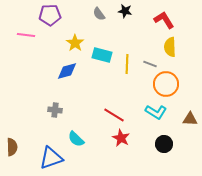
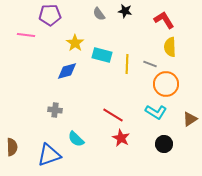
red line: moved 1 px left
brown triangle: rotated 35 degrees counterclockwise
blue triangle: moved 2 px left, 3 px up
